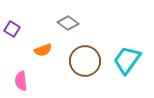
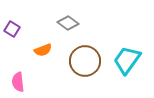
pink semicircle: moved 3 px left, 1 px down
